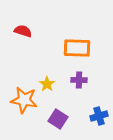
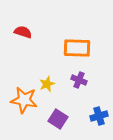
red semicircle: moved 1 px down
purple cross: rotated 21 degrees clockwise
yellow star: rotated 14 degrees clockwise
